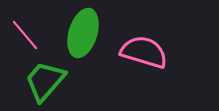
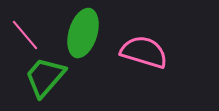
green trapezoid: moved 4 px up
